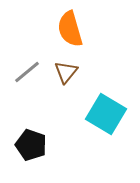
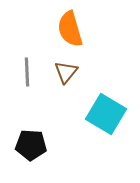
gray line: rotated 52 degrees counterclockwise
black pentagon: rotated 16 degrees counterclockwise
